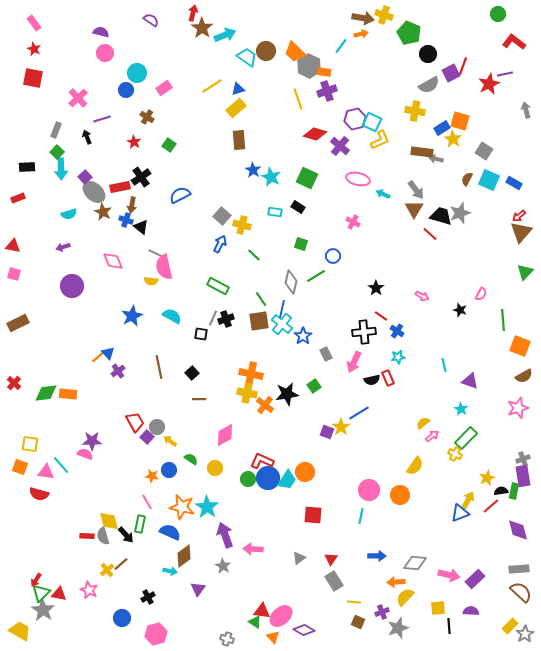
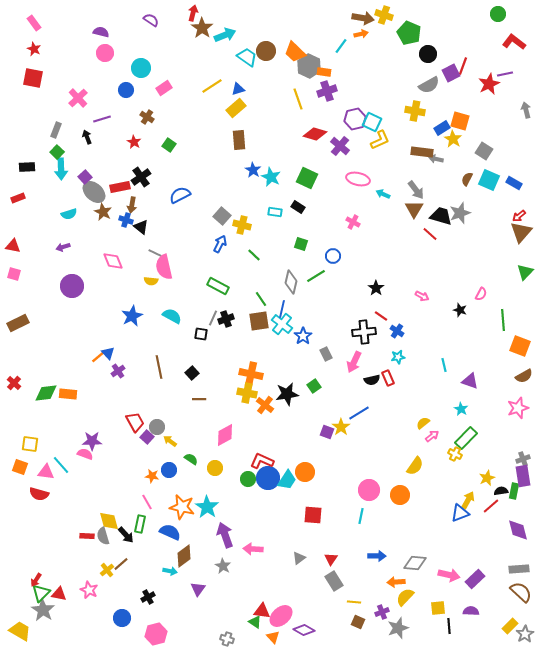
cyan circle at (137, 73): moved 4 px right, 5 px up
